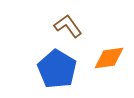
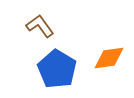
brown L-shape: moved 28 px left
